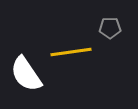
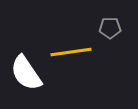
white semicircle: moved 1 px up
